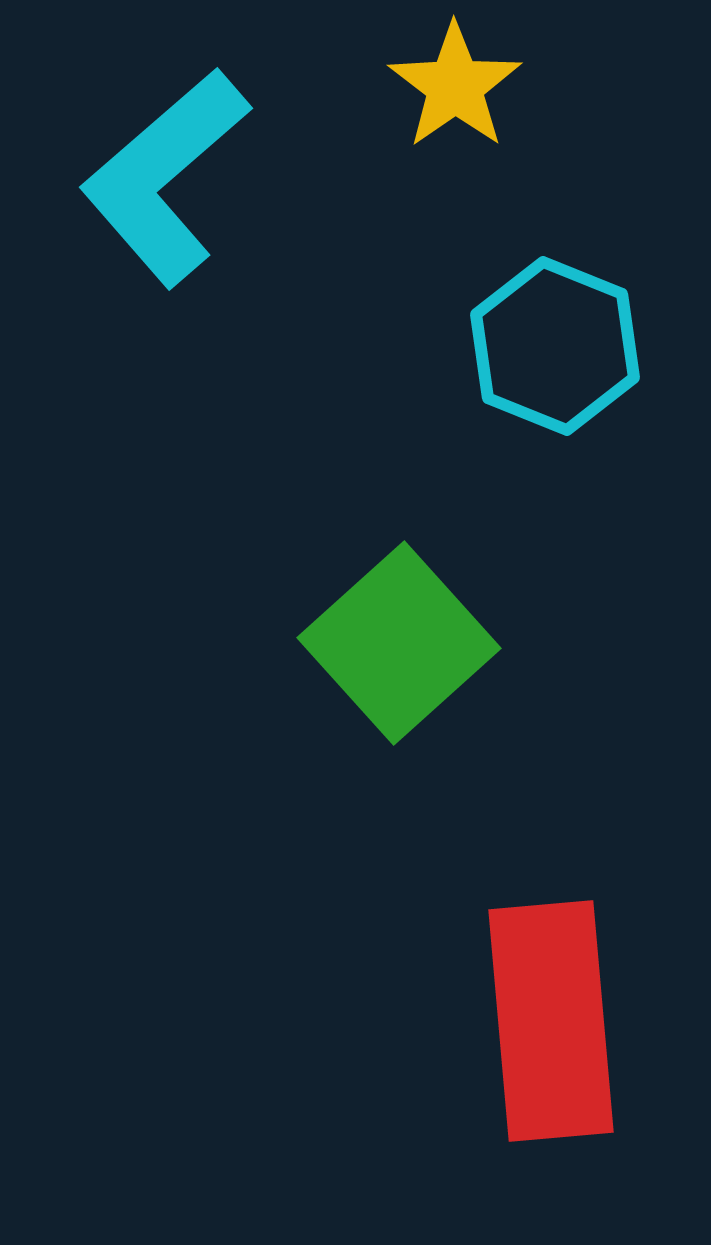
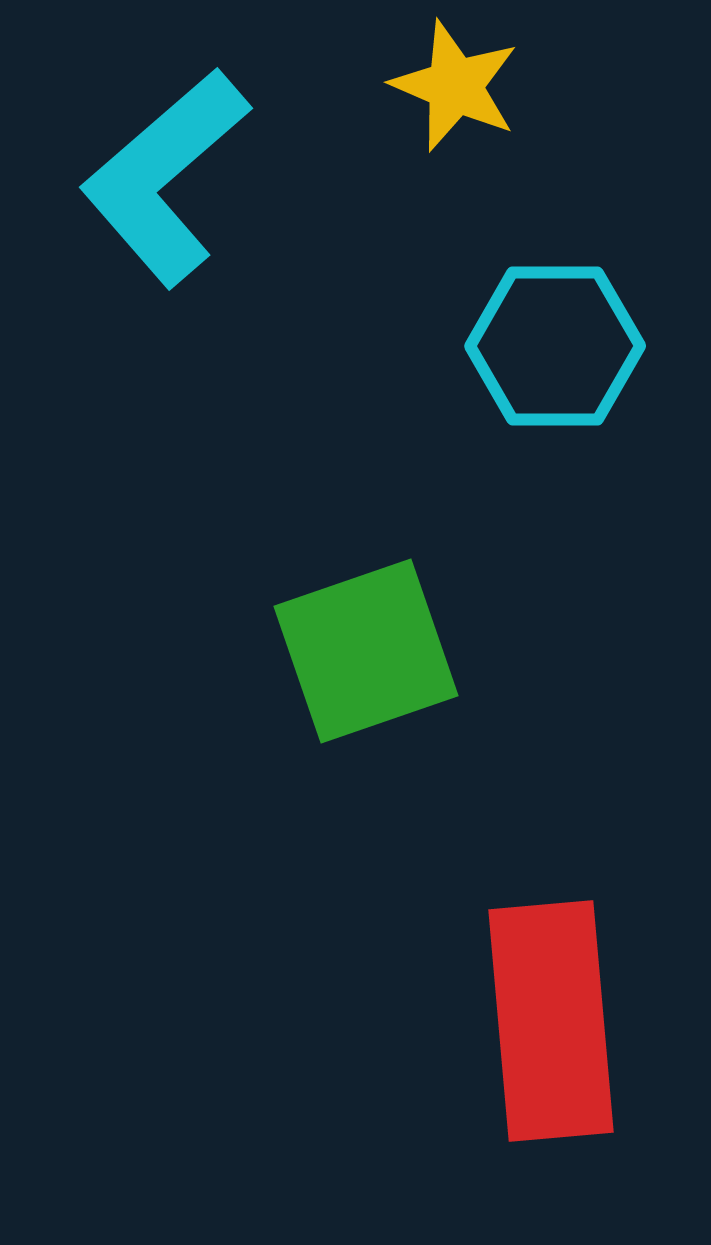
yellow star: rotated 14 degrees counterclockwise
cyan hexagon: rotated 22 degrees counterclockwise
green square: moved 33 px left, 8 px down; rotated 23 degrees clockwise
